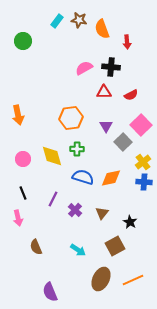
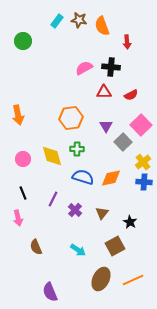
orange semicircle: moved 3 px up
